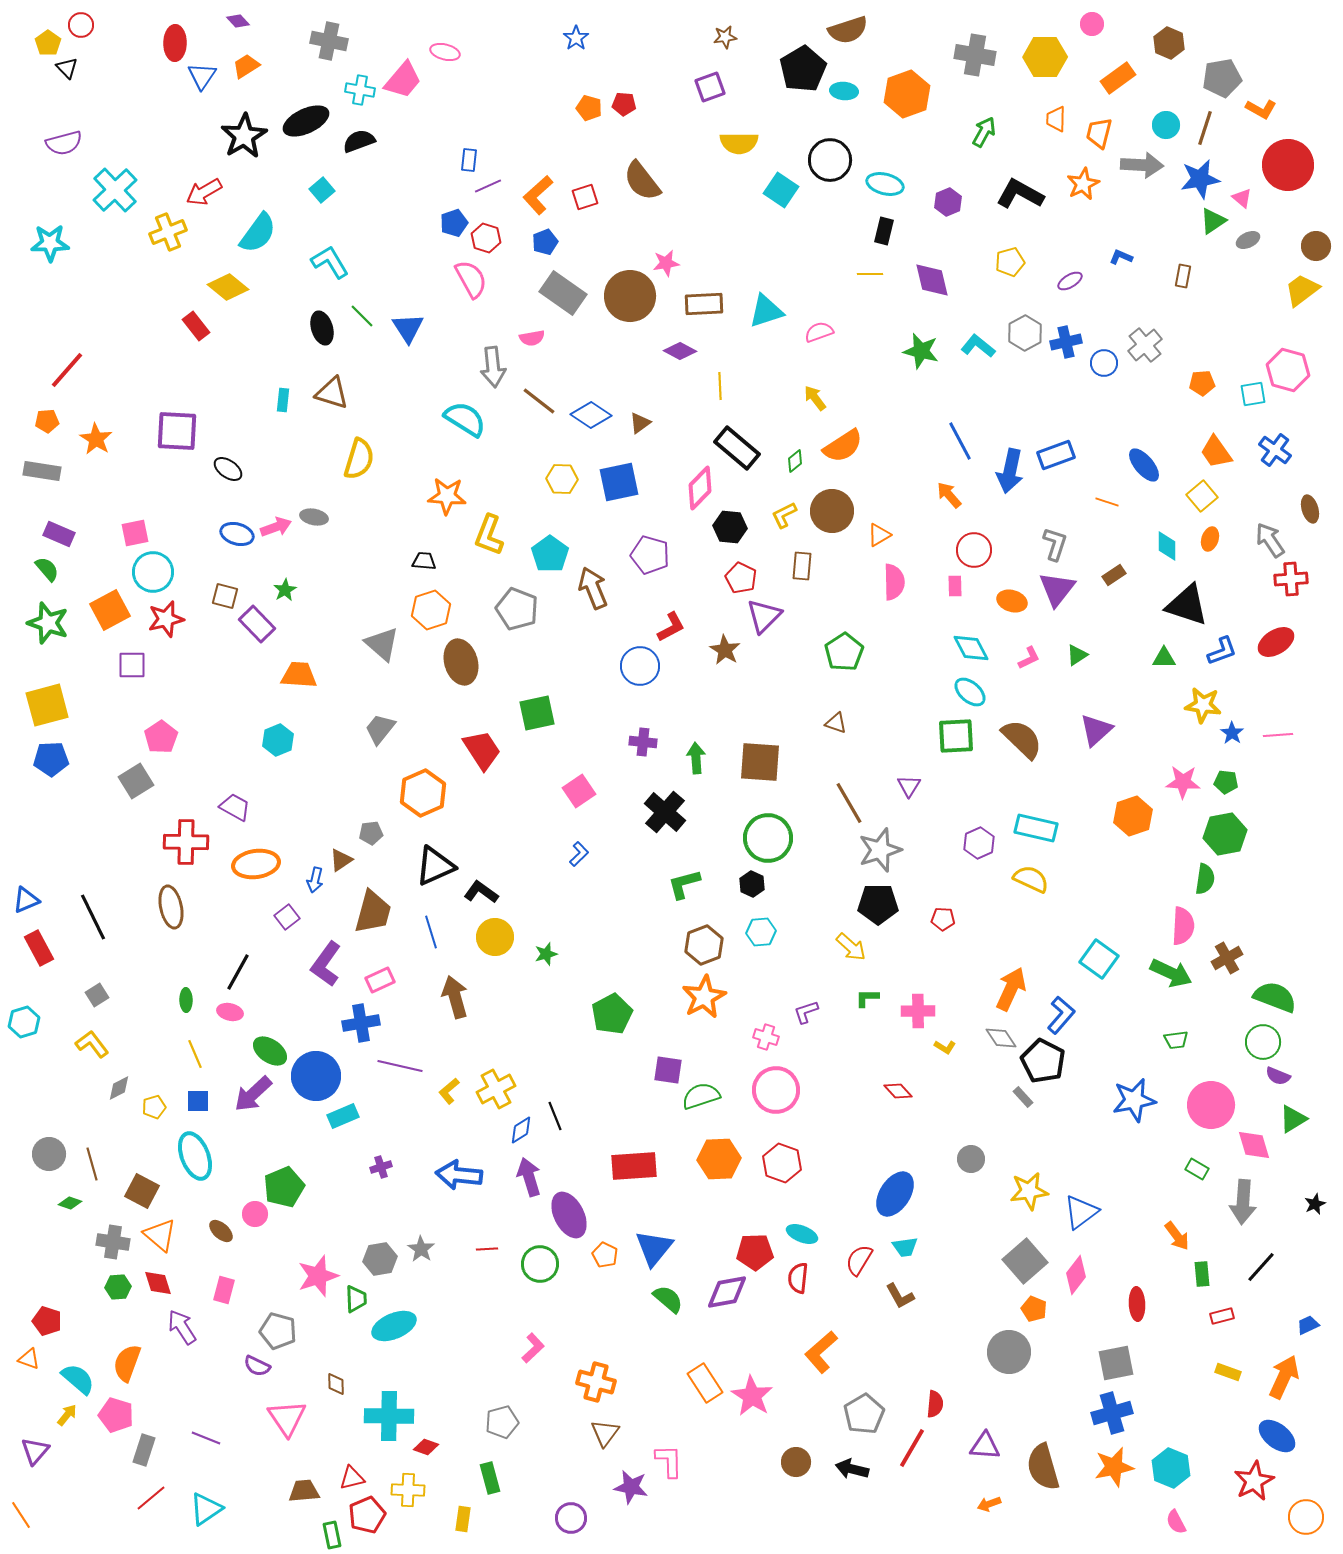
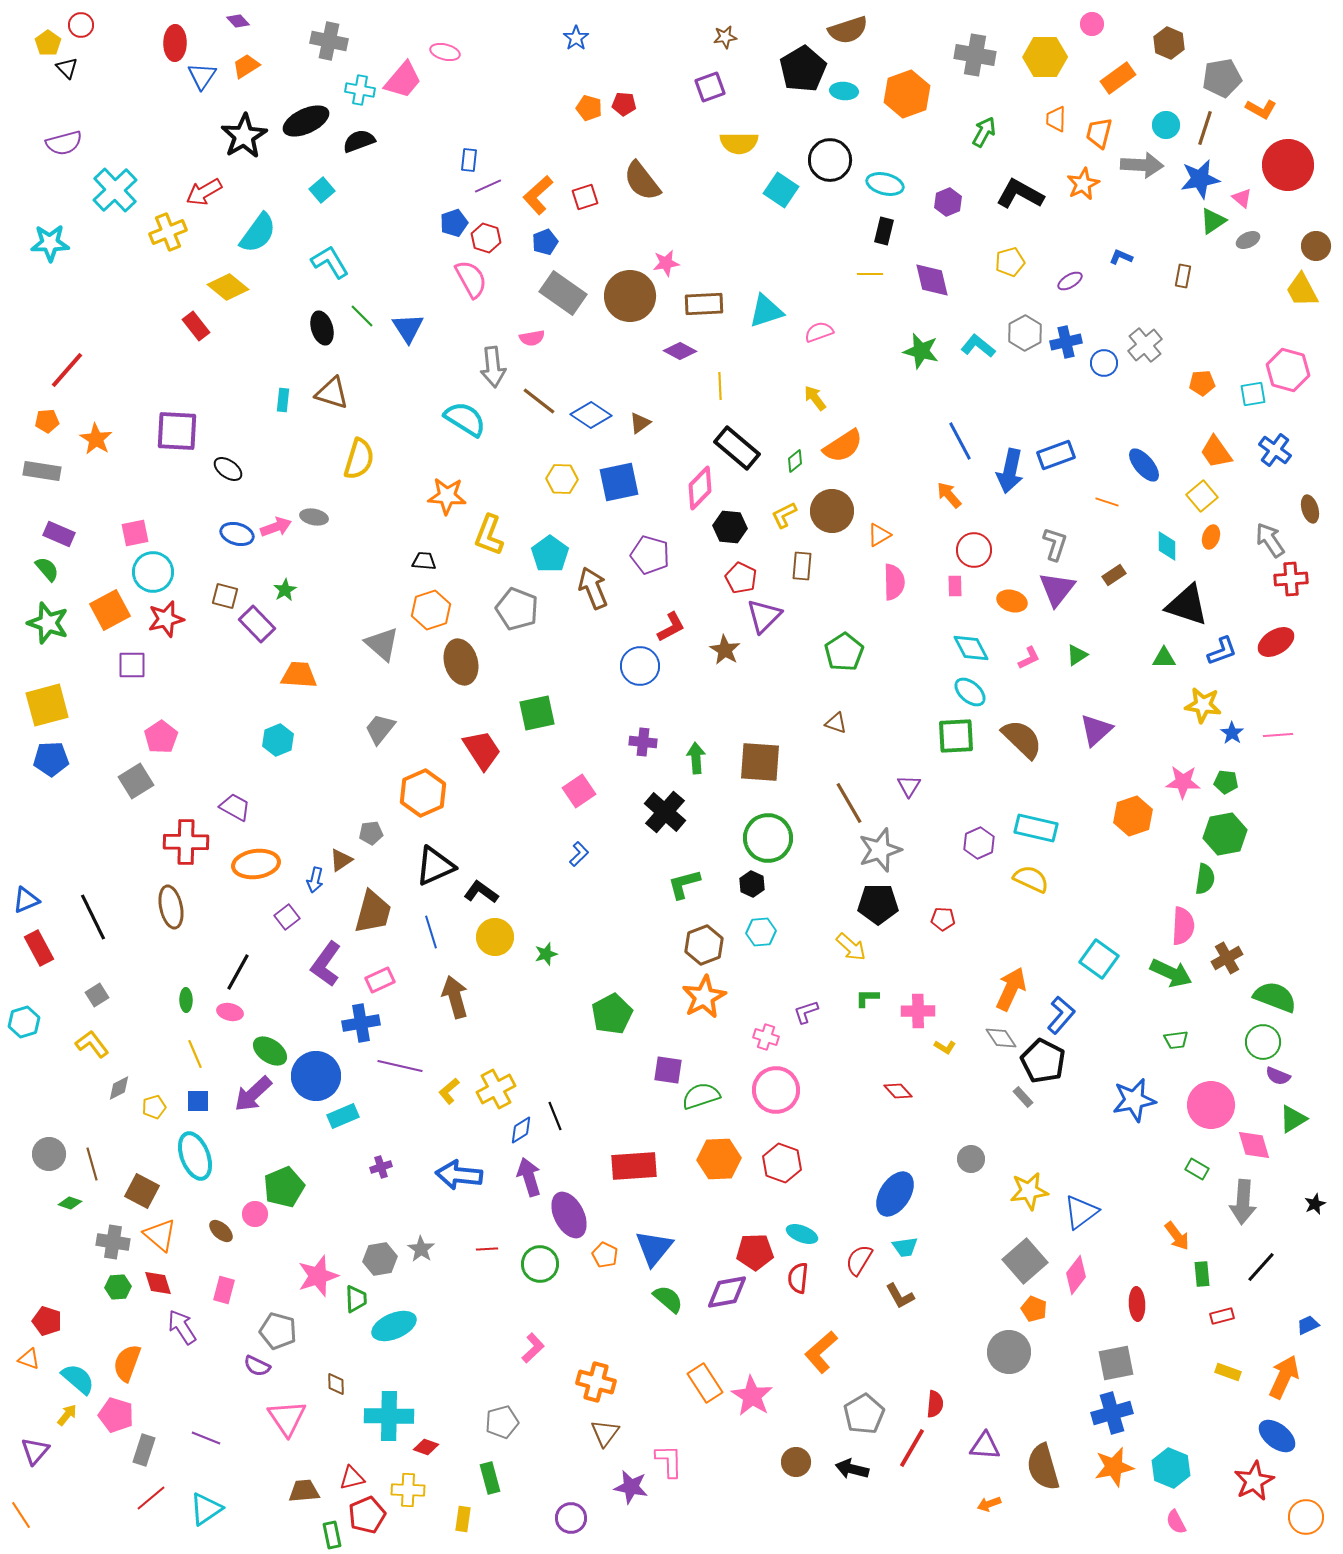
yellow trapezoid at (1302, 290): rotated 81 degrees counterclockwise
orange ellipse at (1210, 539): moved 1 px right, 2 px up
